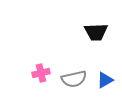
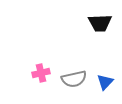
black trapezoid: moved 4 px right, 9 px up
blue triangle: moved 2 px down; rotated 18 degrees counterclockwise
